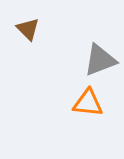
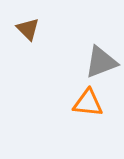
gray triangle: moved 1 px right, 2 px down
